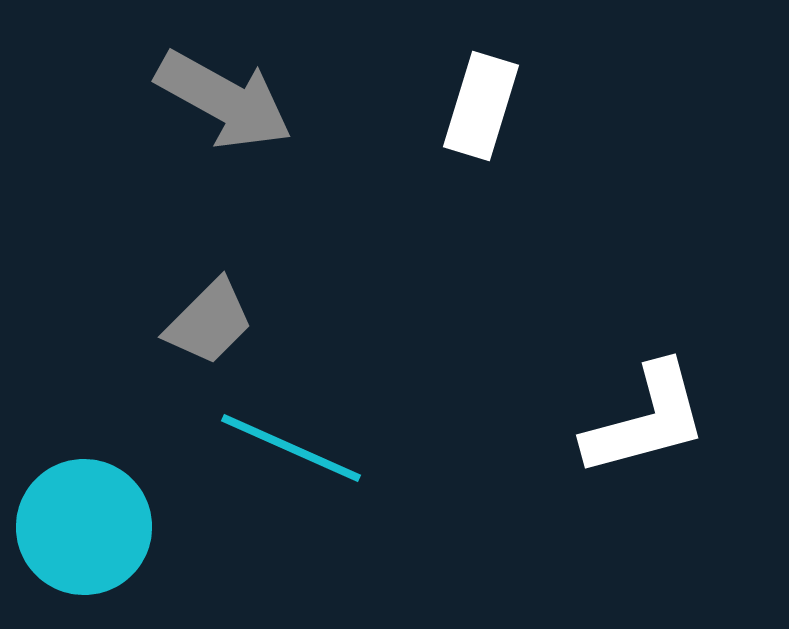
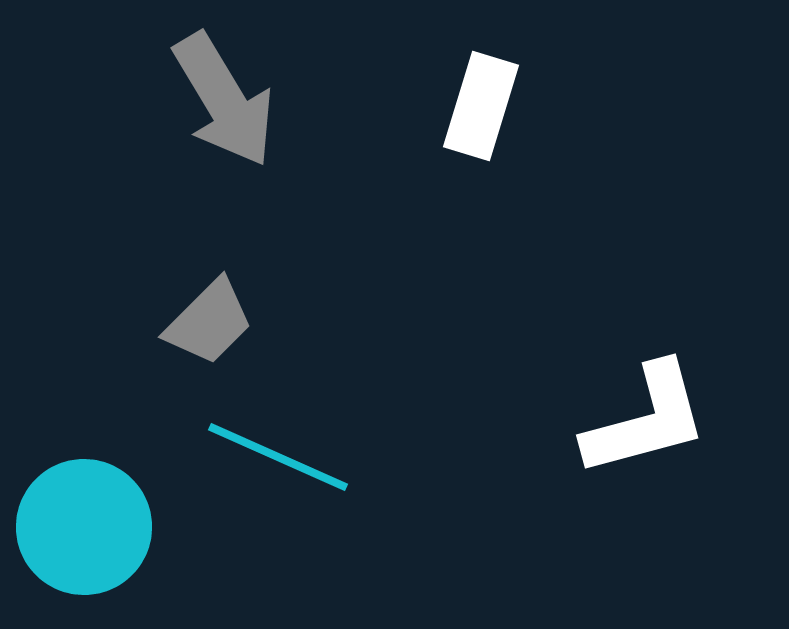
gray arrow: rotated 30 degrees clockwise
cyan line: moved 13 px left, 9 px down
